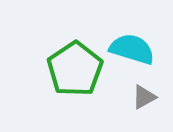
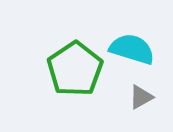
gray triangle: moved 3 px left
